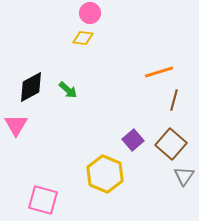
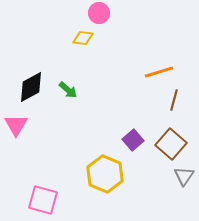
pink circle: moved 9 px right
